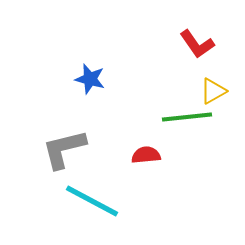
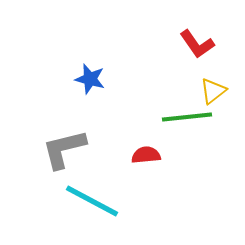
yellow triangle: rotated 8 degrees counterclockwise
